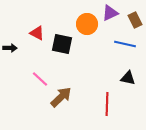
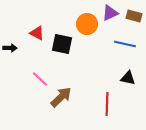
brown rectangle: moved 1 px left, 4 px up; rotated 49 degrees counterclockwise
